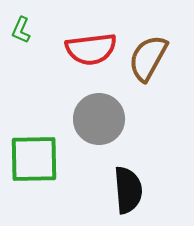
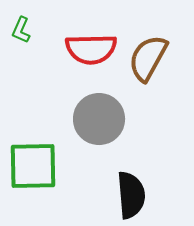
red semicircle: rotated 6 degrees clockwise
green square: moved 1 px left, 7 px down
black semicircle: moved 3 px right, 5 px down
